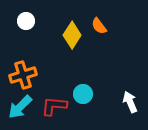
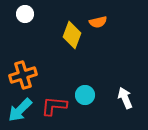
white circle: moved 1 px left, 7 px up
orange semicircle: moved 1 px left, 4 px up; rotated 66 degrees counterclockwise
yellow diamond: rotated 12 degrees counterclockwise
cyan circle: moved 2 px right, 1 px down
white arrow: moved 5 px left, 4 px up
cyan arrow: moved 3 px down
